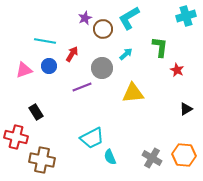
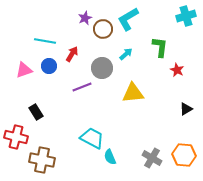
cyan L-shape: moved 1 px left, 1 px down
cyan trapezoid: rotated 125 degrees counterclockwise
